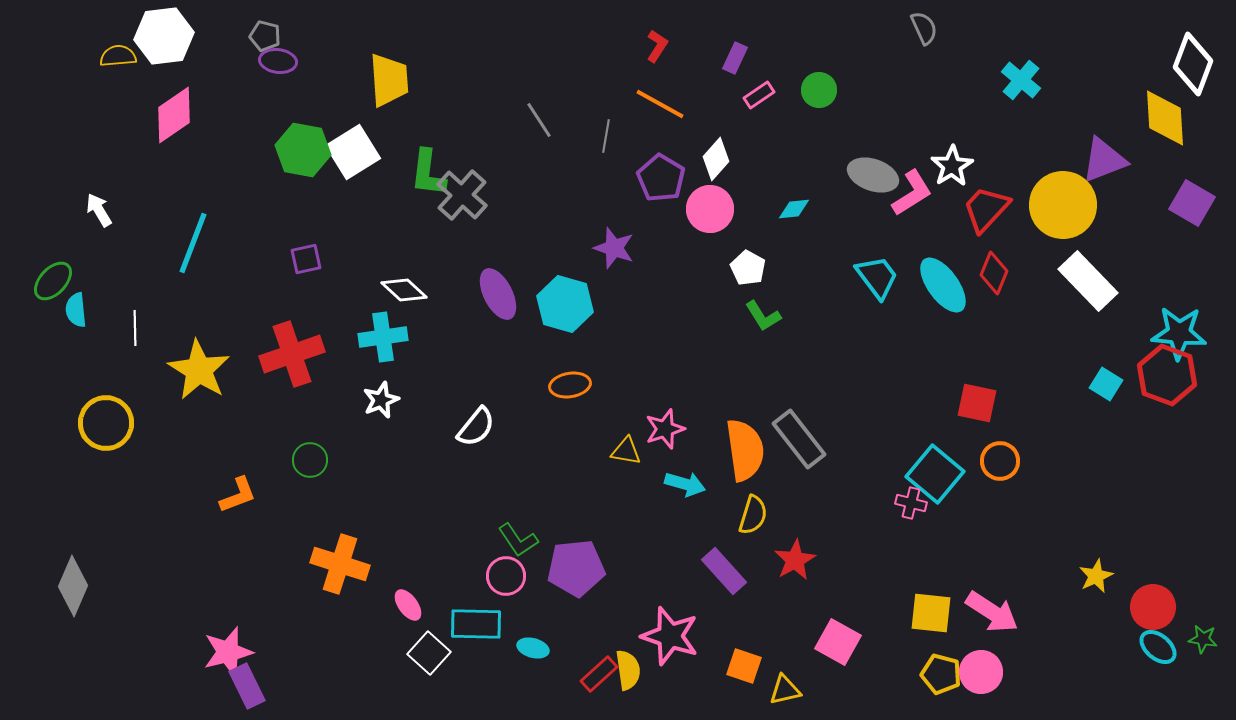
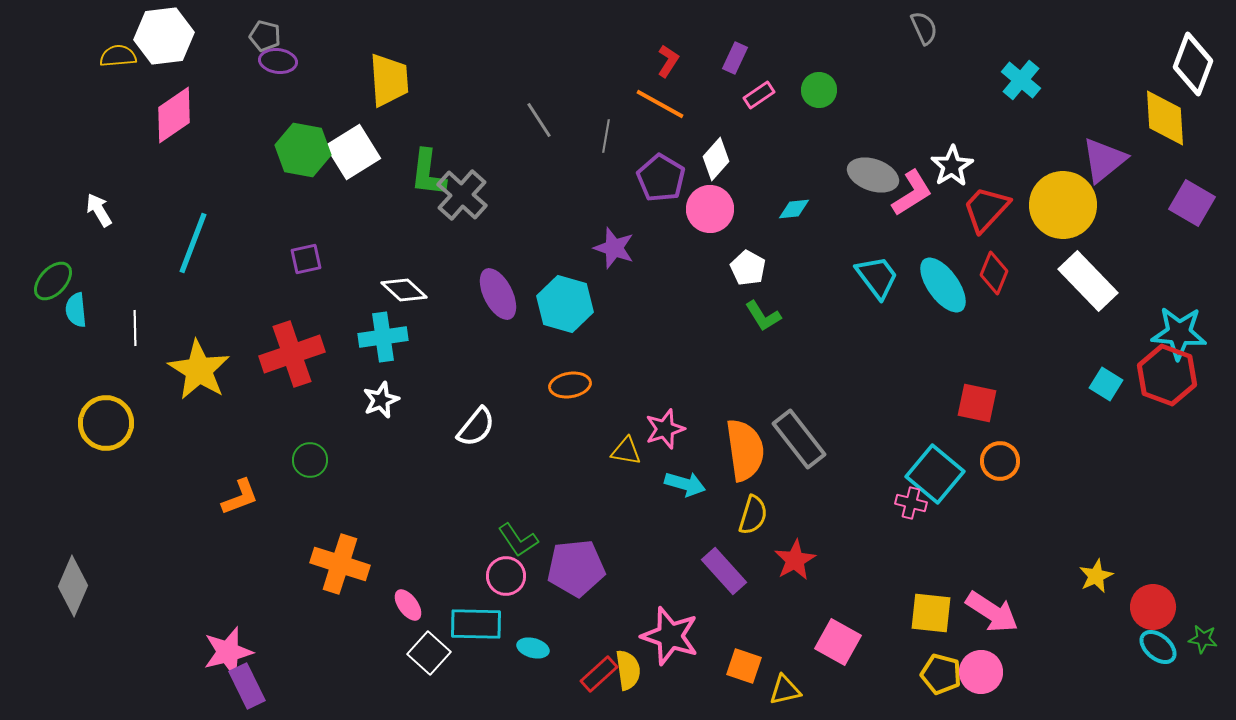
red L-shape at (657, 46): moved 11 px right, 15 px down
purple triangle at (1104, 160): rotated 18 degrees counterclockwise
orange L-shape at (238, 495): moved 2 px right, 2 px down
